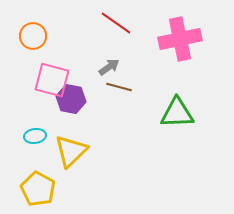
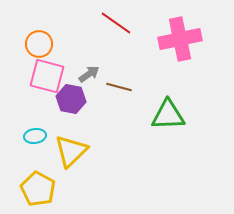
orange circle: moved 6 px right, 8 px down
gray arrow: moved 20 px left, 7 px down
pink square: moved 5 px left, 4 px up
green triangle: moved 9 px left, 2 px down
